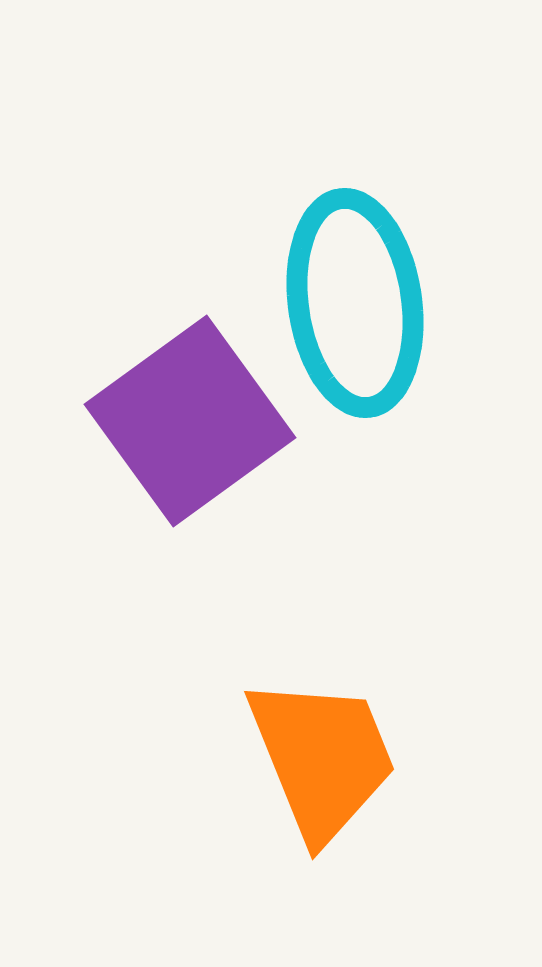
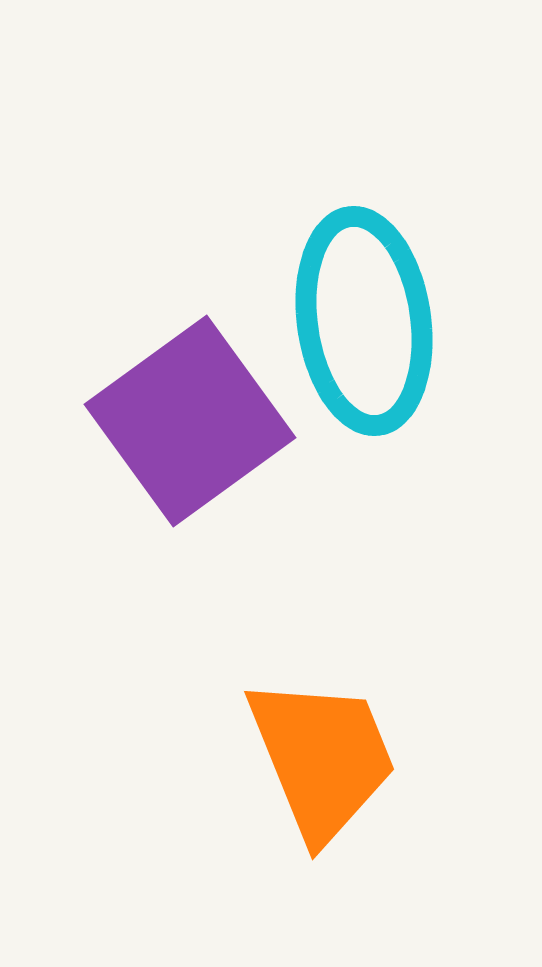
cyan ellipse: moved 9 px right, 18 px down
